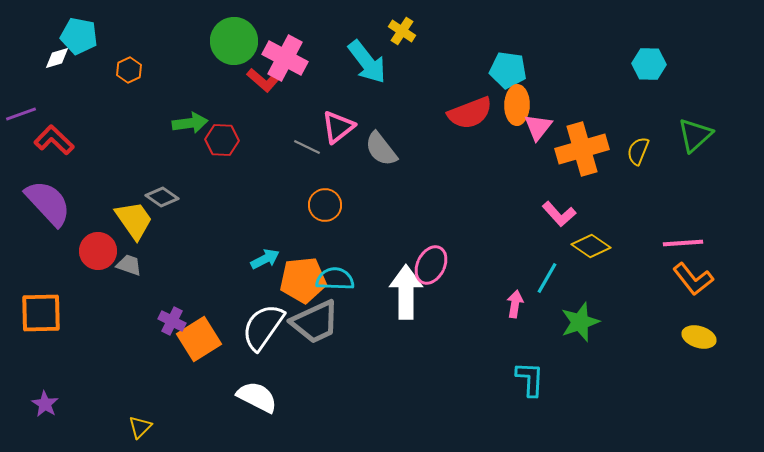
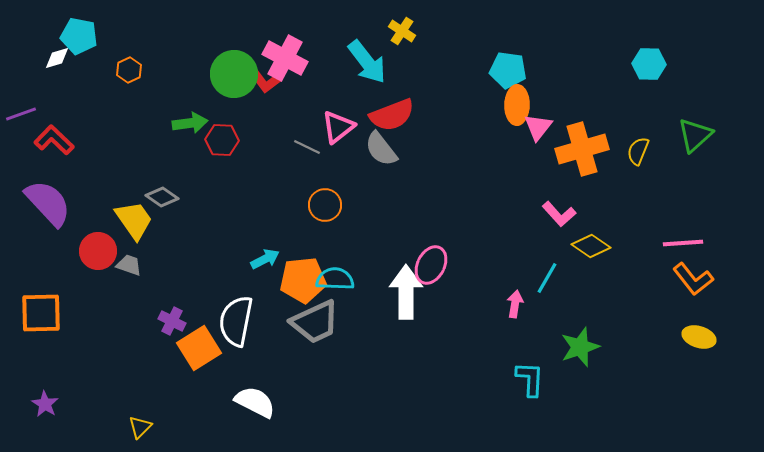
green circle at (234, 41): moved 33 px down
red L-shape at (264, 80): rotated 12 degrees clockwise
red semicircle at (470, 113): moved 78 px left, 2 px down
green star at (580, 322): moved 25 px down
white semicircle at (263, 327): moved 27 px left, 6 px up; rotated 24 degrees counterclockwise
orange square at (199, 339): moved 9 px down
white semicircle at (257, 397): moved 2 px left, 5 px down
